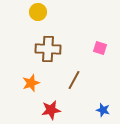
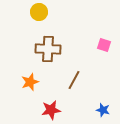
yellow circle: moved 1 px right
pink square: moved 4 px right, 3 px up
orange star: moved 1 px left, 1 px up
